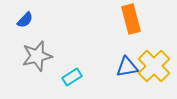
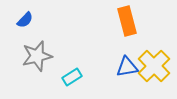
orange rectangle: moved 4 px left, 2 px down
